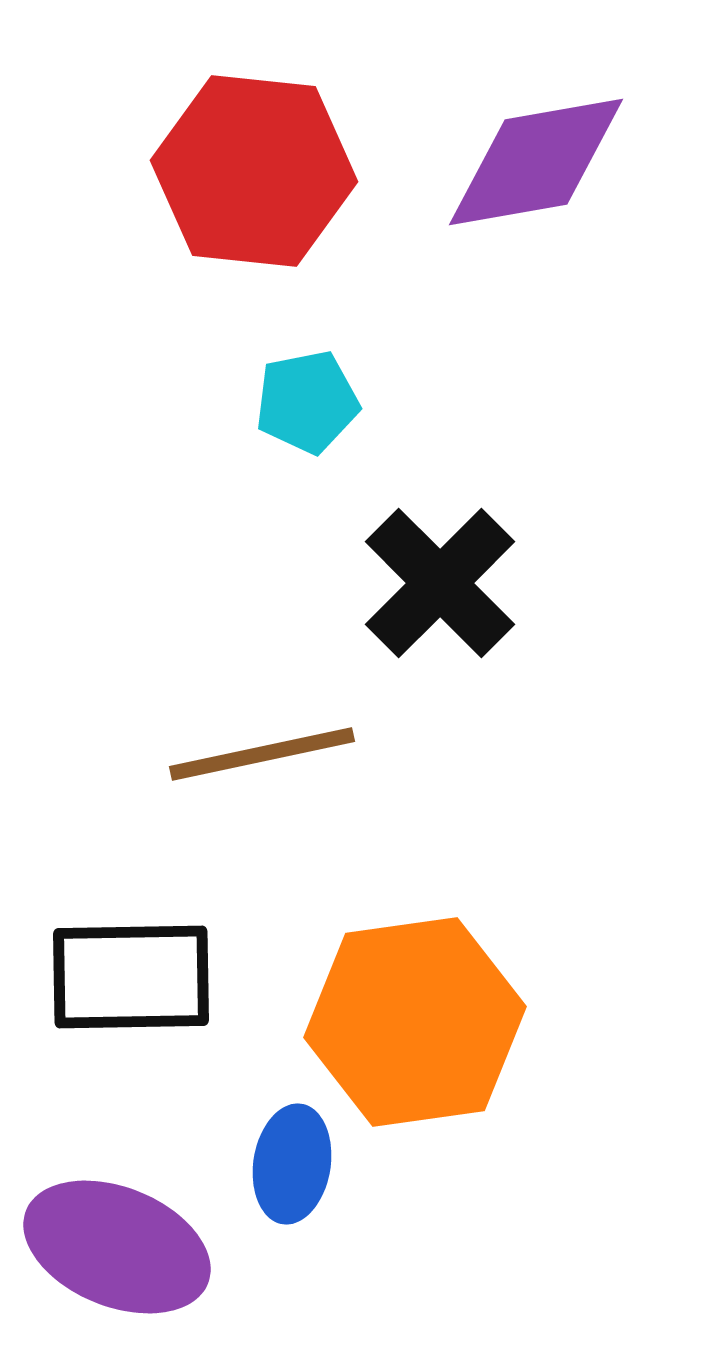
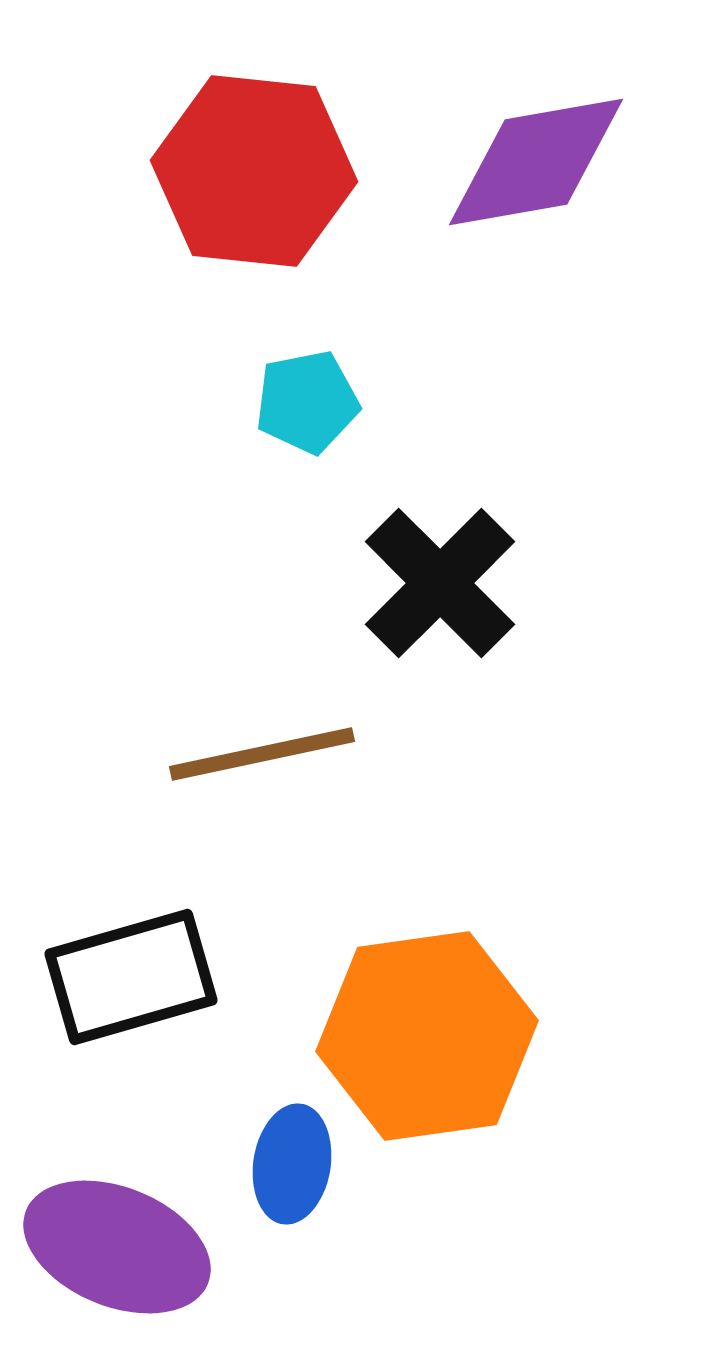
black rectangle: rotated 15 degrees counterclockwise
orange hexagon: moved 12 px right, 14 px down
